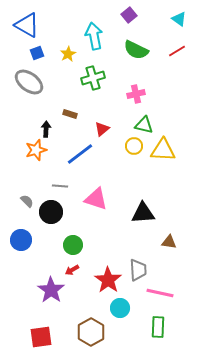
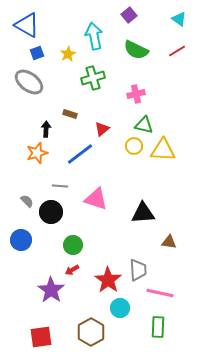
orange star: moved 1 px right, 3 px down
